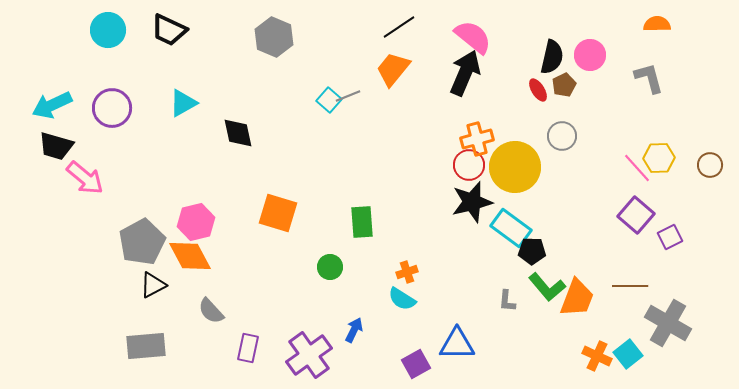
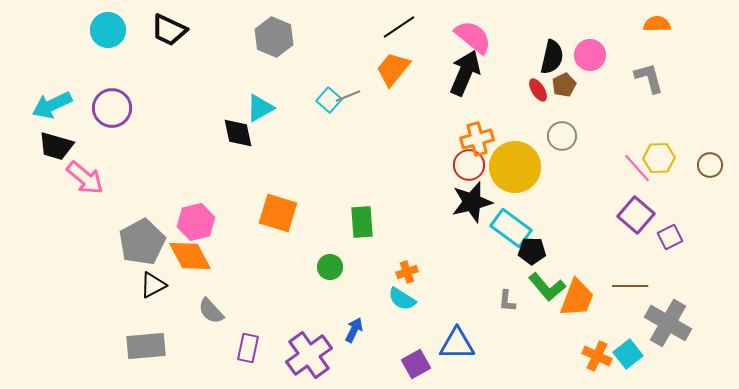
cyan triangle at (183, 103): moved 77 px right, 5 px down
